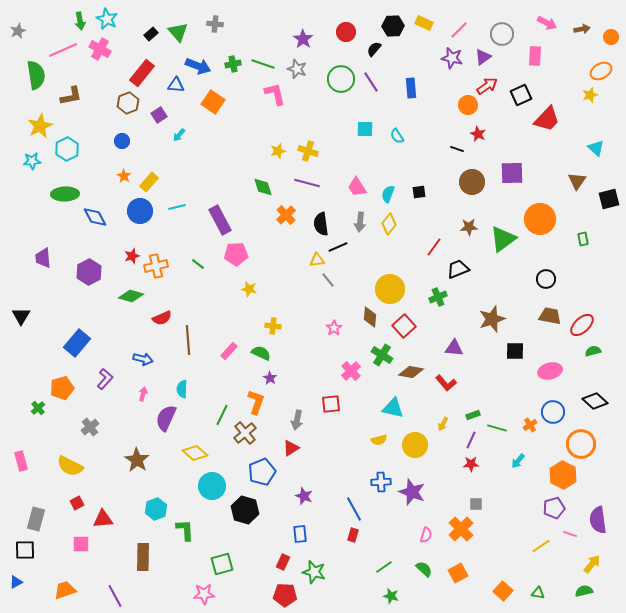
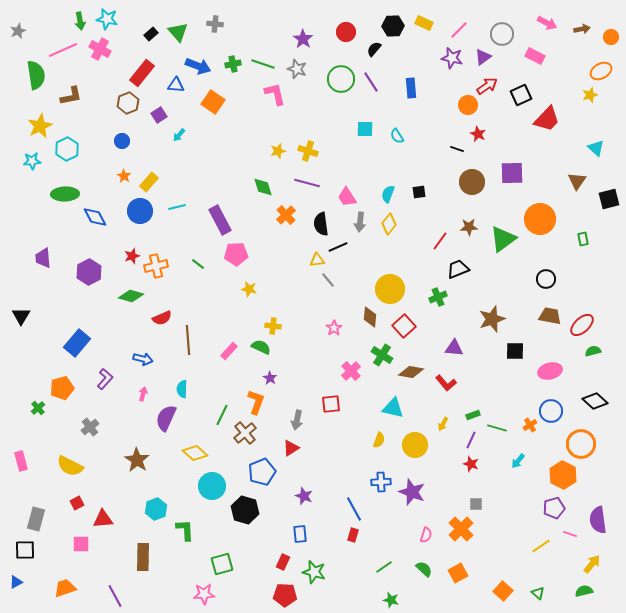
cyan star at (107, 19): rotated 15 degrees counterclockwise
pink rectangle at (535, 56): rotated 66 degrees counterclockwise
pink trapezoid at (357, 187): moved 10 px left, 10 px down
red line at (434, 247): moved 6 px right, 6 px up
green semicircle at (261, 353): moved 6 px up
blue circle at (553, 412): moved 2 px left, 1 px up
yellow semicircle at (379, 440): rotated 56 degrees counterclockwise
red star at (471, 464): rotated 21 degrees clockwise
orange trapezoid at (65, 590): moved 2 px up
green triangle at (538, 593): rotated 32 degrees clockwise
green star at (391, 596): moved 4 px down
